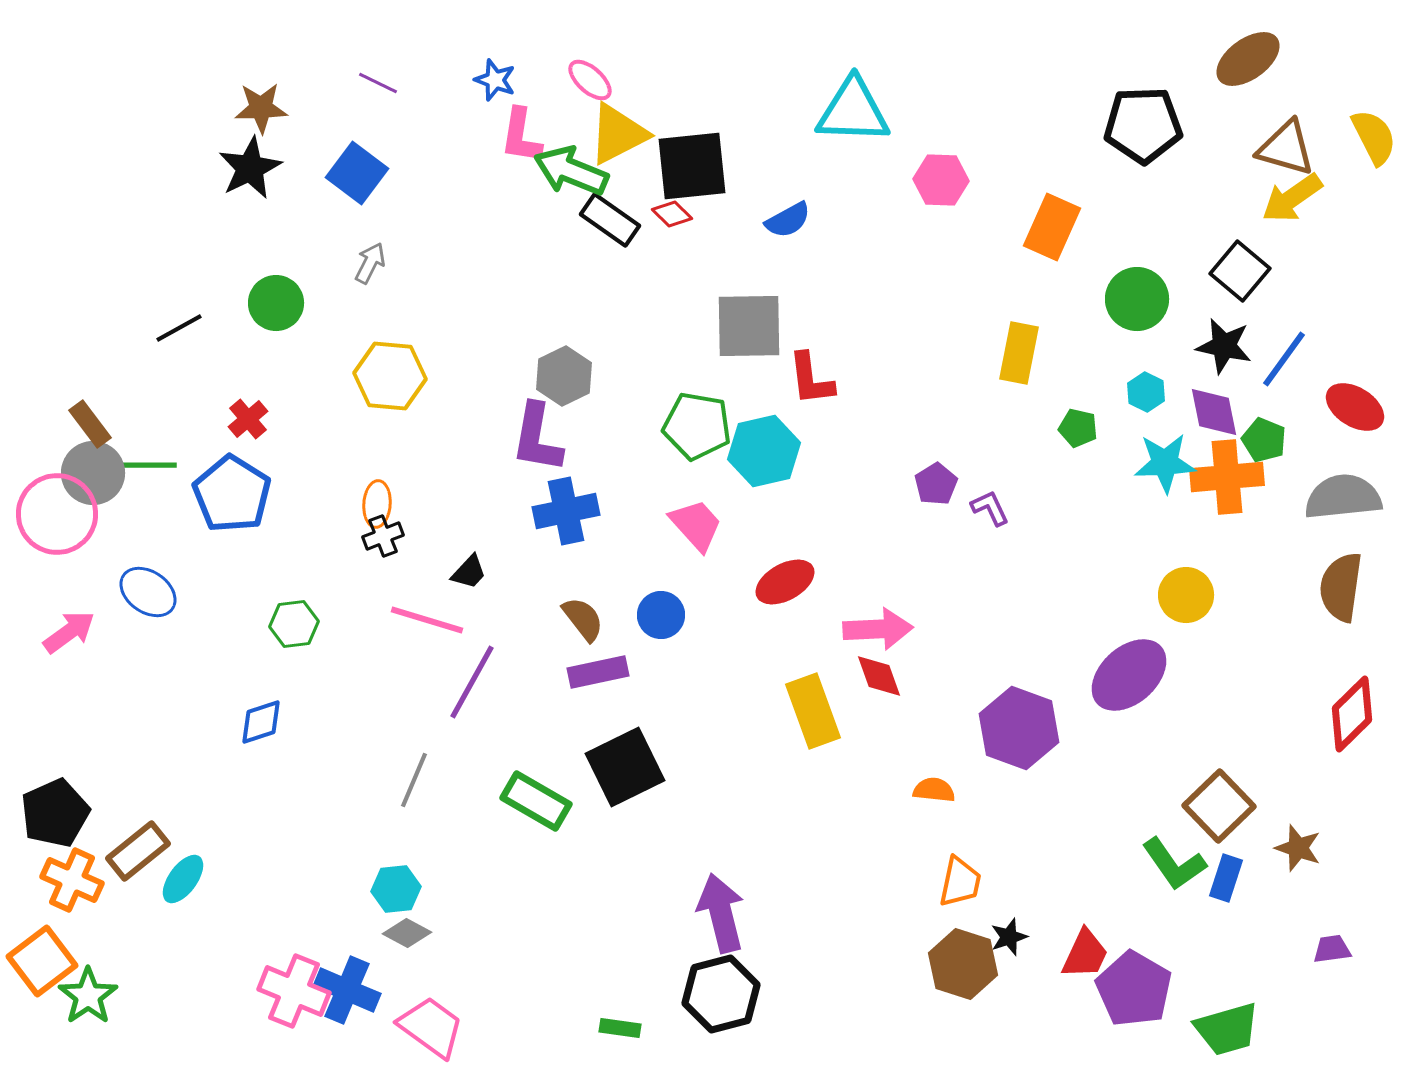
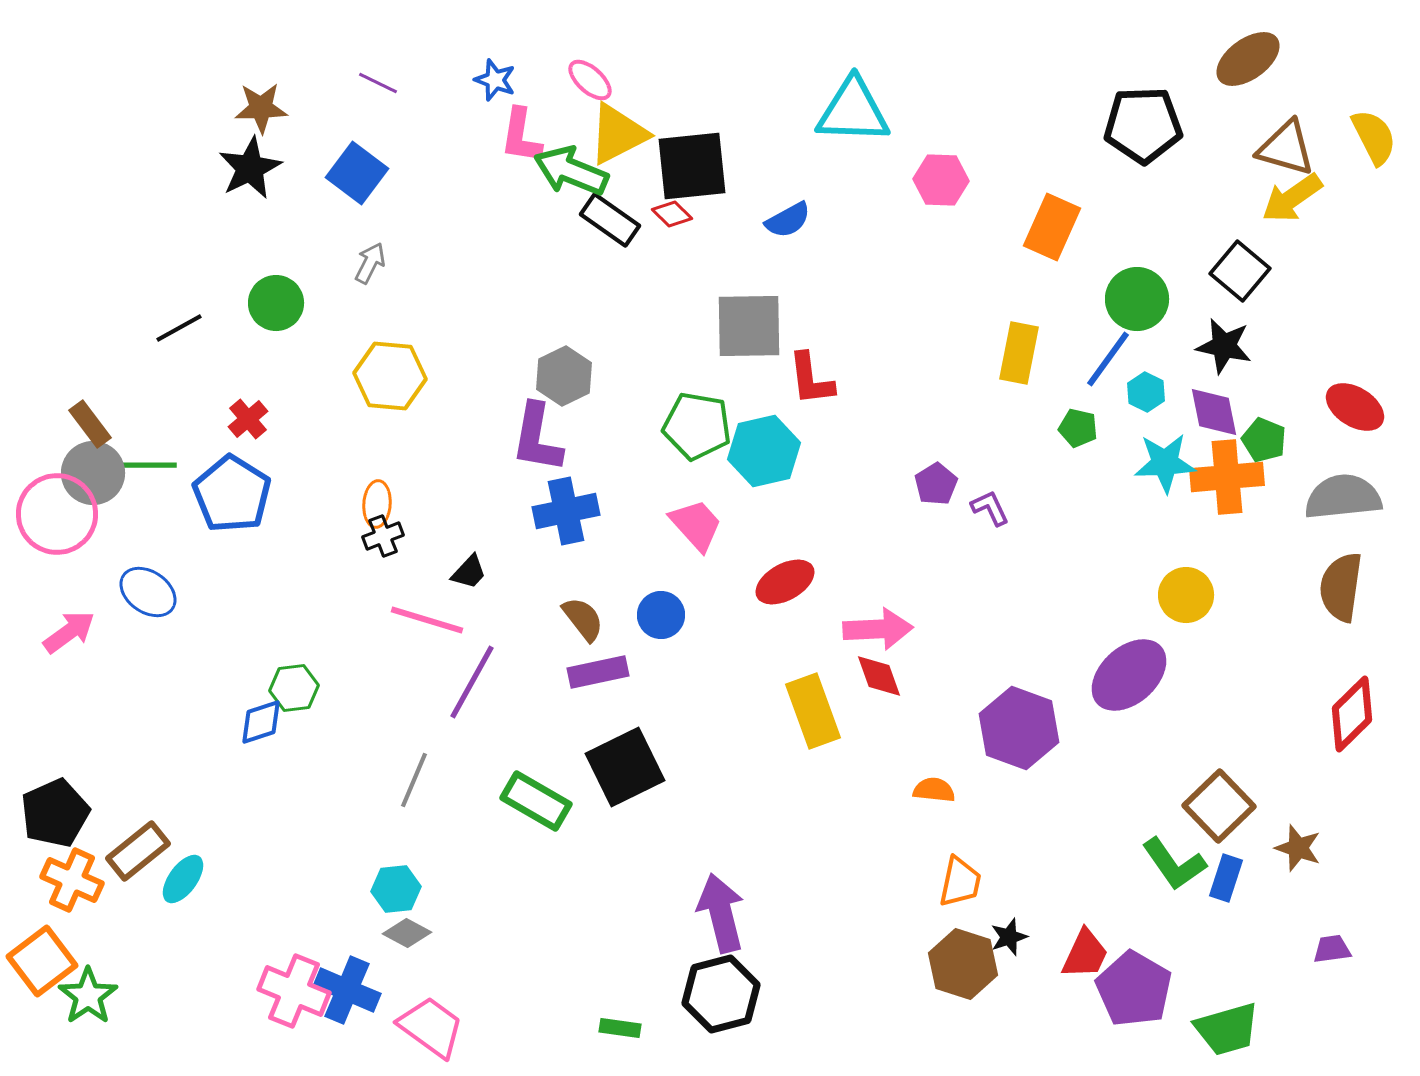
blue line at (1284, 359): moved 176 px left
green hexagon at (294, 624): moved 64 px down
